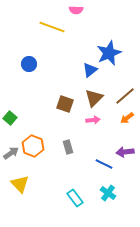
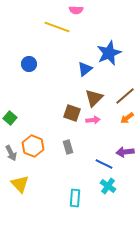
yellow line: moved 5 px right
blue triangle: moved 5 px left, 1 px up
brown square: moved 7 px right, 9 px down
gray arrow: rotated 98 degrees clockwise
cyan cross: moved 7 px up
cyan rectangle: rotated 42 degrees clockwise
